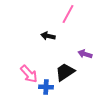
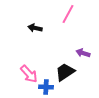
black arrow: moved 13 px left, 8 px up
purple arrow: moved 2 px left, 1 px up
